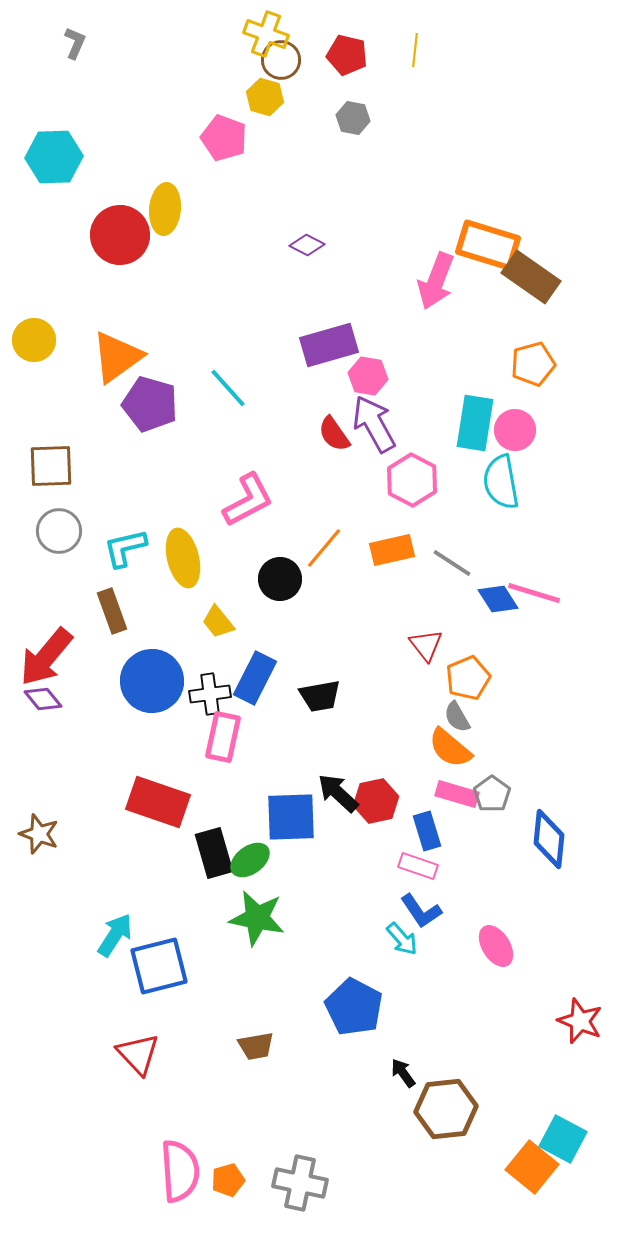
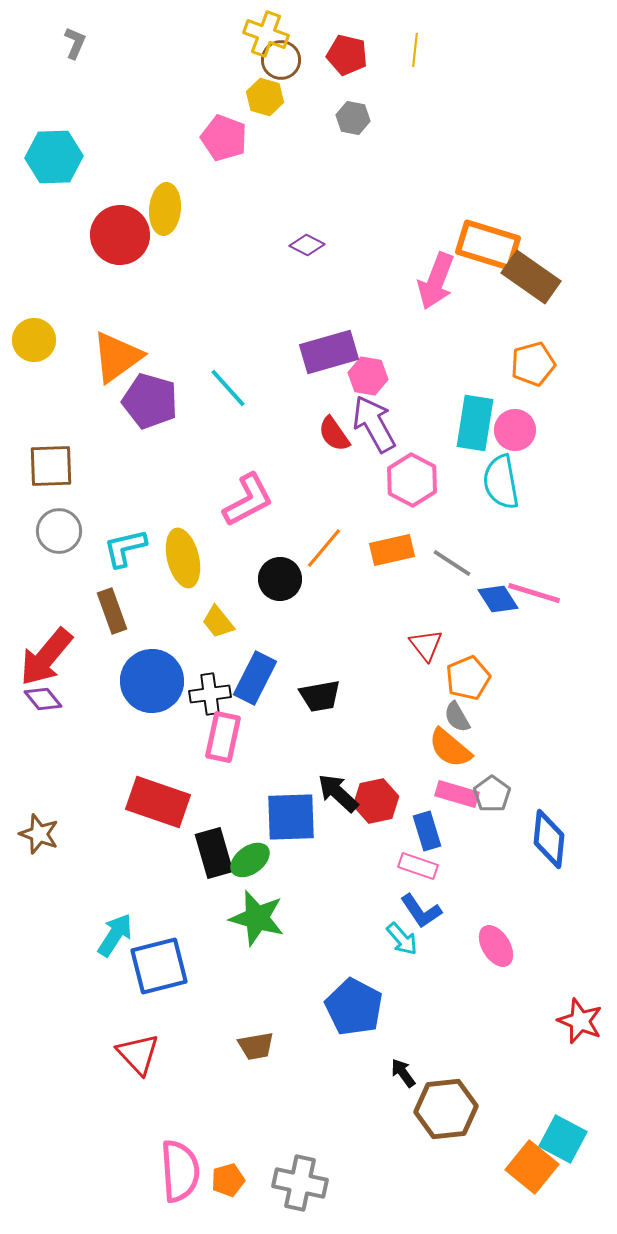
purple rectangle at (329, 345): moved 7 px down
purple pentagon at (150, 404): moved 3 px up
green star at (257, 918): rotated 4 degrees clockwise
